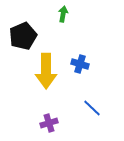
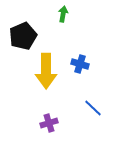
blue line: moved 1 px right
